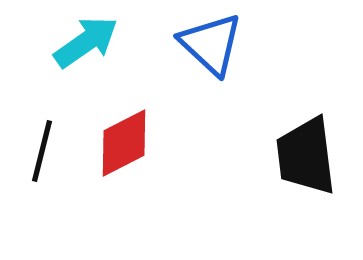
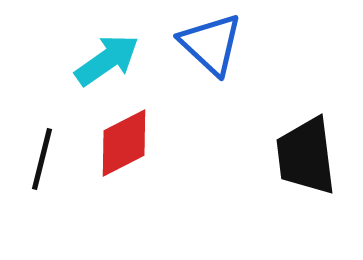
cyan arrow: moved 21 px right, 18 px down
black line: moved 8 px down
